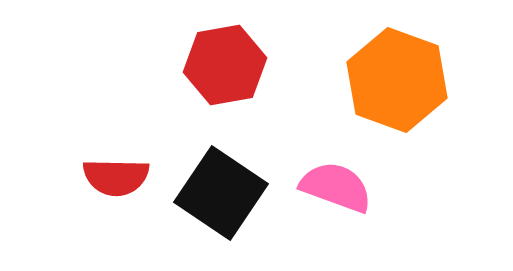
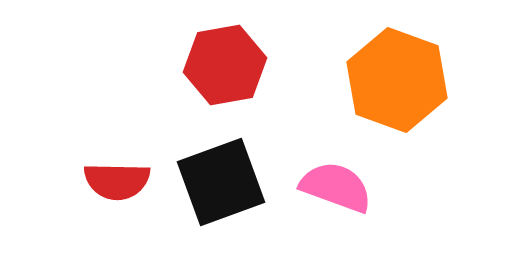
red semicircle: moved 1 px right, 4 px down
black square: moved 11 px up; rotated 36 degrees clockwise
